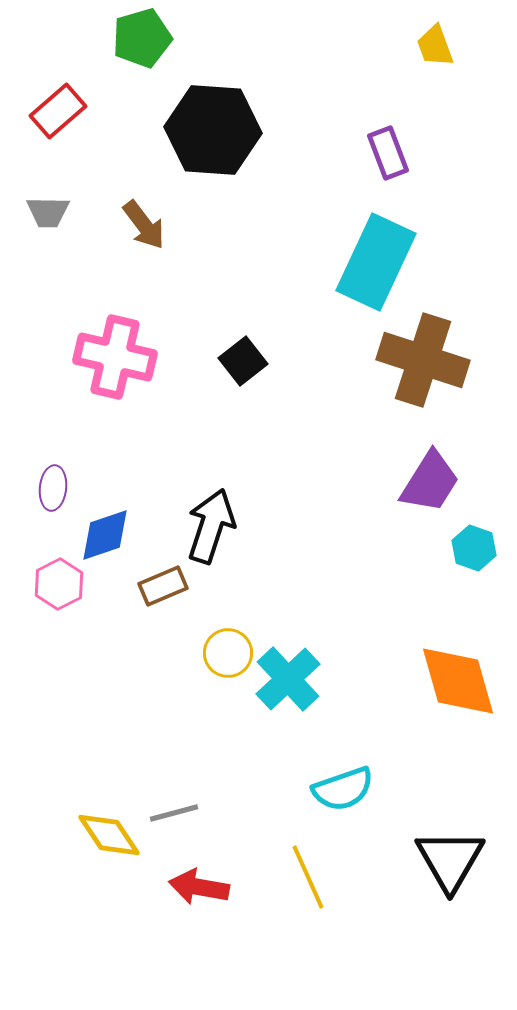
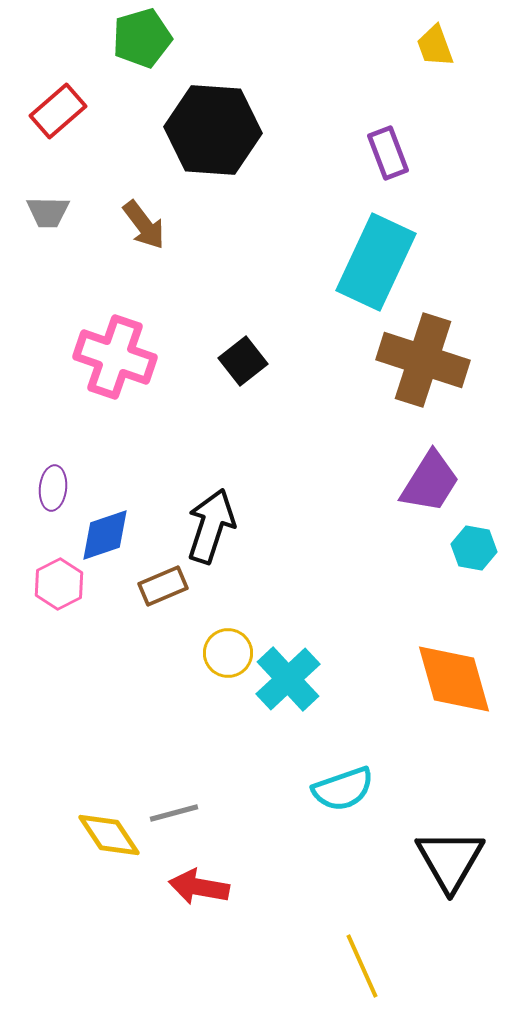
pink cross: rotated 6 degrees clockwise
cyan hexagon: rotated 9 degrees counterclockwise
orange diamond: moved 4 px left, 2 px up
yellow line: moved 54 px right, 89 px down
